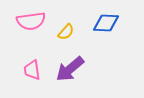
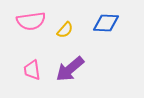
yellow semicircle: moved 1 px left, 2 px up
